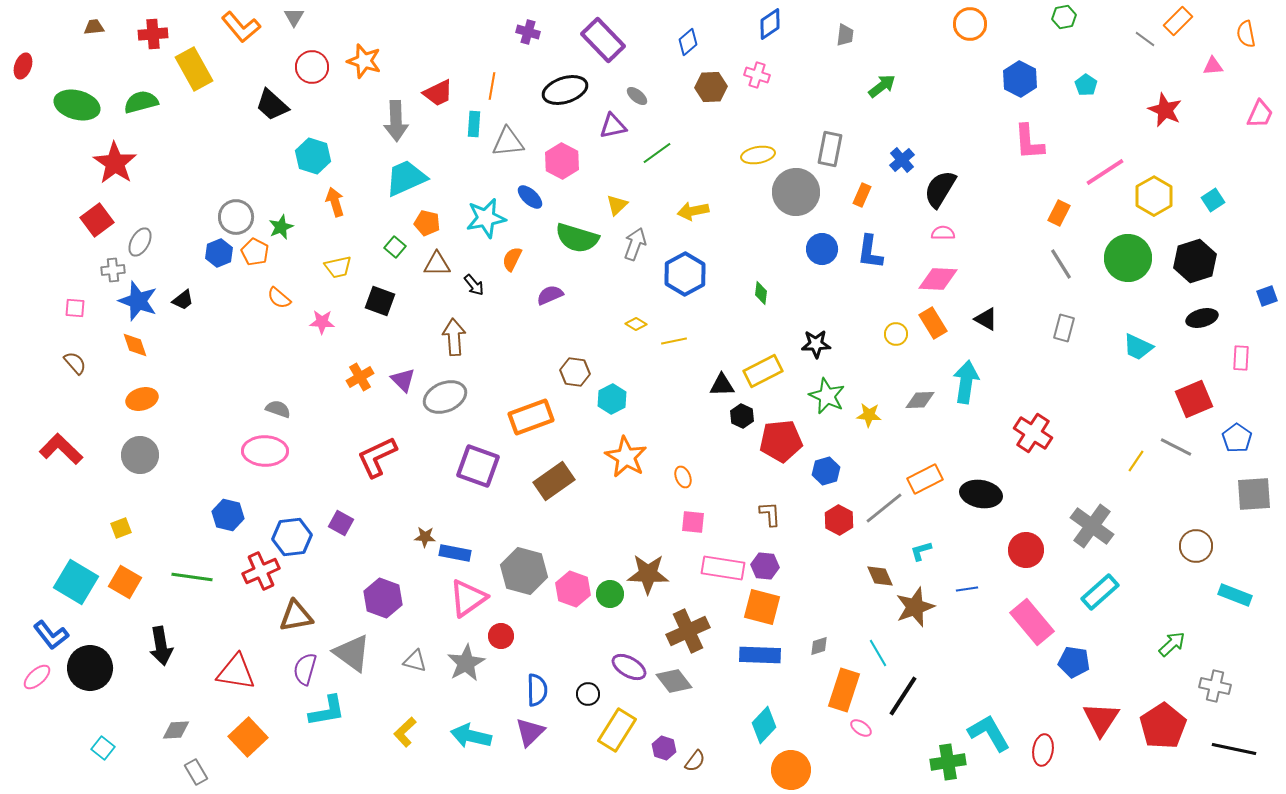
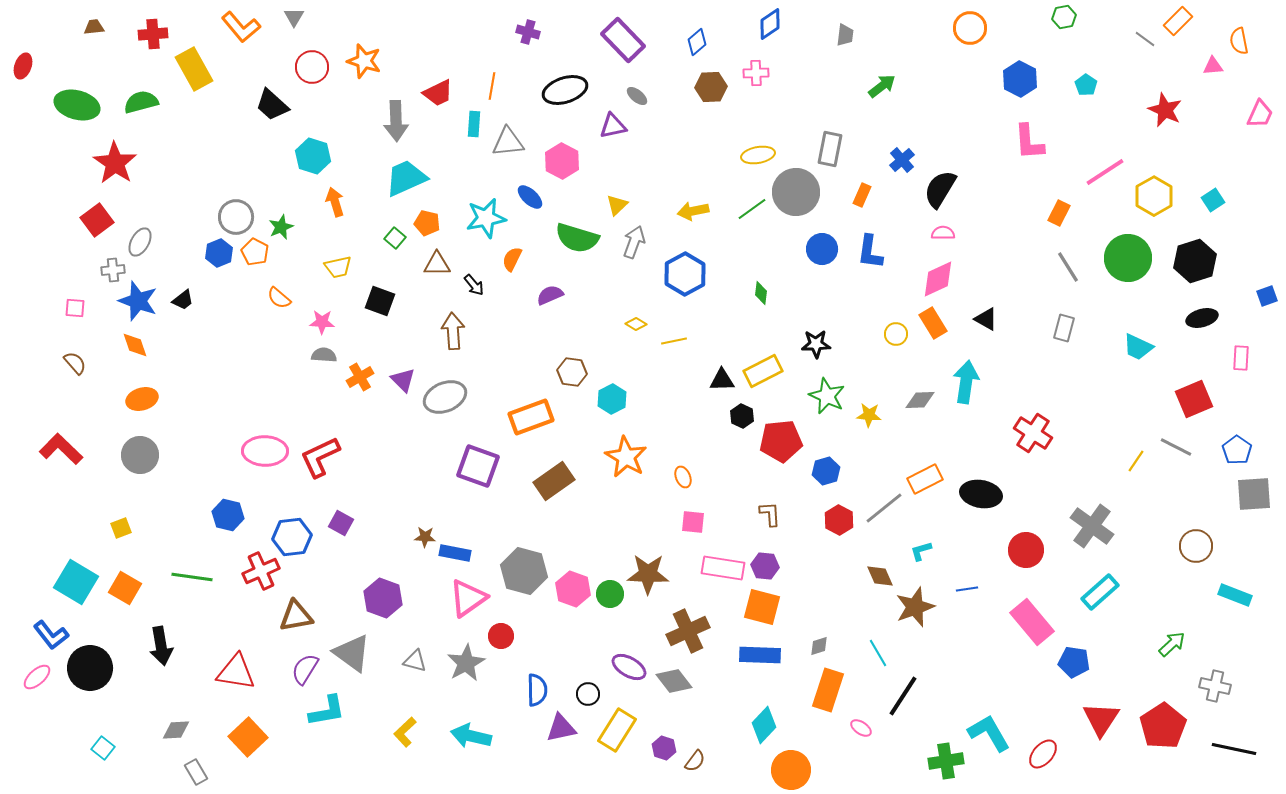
orange circle at (970, 24): moved 4 px down
orange semicircle at (1246, 34): moved 7 px left, 7 px down
purple rectangle at (603, 40): moved 20 px right
blue diamond at (688, 42): moved 9 px right
pink cross at (757, 75): moved 1 px left, 2 px up; rotated 20 degrees counterclockwise
green line at (657, 153): moved 95 px right, 56 px down
gray arrow at (635, 244): moved 1 px left, 2 px up
green square at (395, 247): moved 9 px up
gray line at (1061, 264): moved 7 px right, 3 px down
pink diamond at (938, 279): rotated 27 degrees counterclockwise
brown arrow at (454, 337): moved 1 px left, 6 px up
brown hexagon at (575, 372): moved 3 px left
black triangle at (722, 385): moved 5 px up
gray semicircle at (278, 409): moved 46 px right, 54 px up; rotated 15 degrees counterclockwise
blue pentagon at (1237, 438): moved 12 px down
red L-shape at (377, 457): moved 57 px left
orange square at (125, 582): moved 6 px down
purple semicircle at (305, 669): rotated 16 degrees clockwise
orange rectangle at (844, 690): moved 16 px left
purple triangle at (530, 732): moved 31 px right, 4 px up; rotated 32 degrees clockwise
red ellipse at (1043, 750): moved 4 px down; rotated 32 degrees clockwise
green cross at (948, 762): moved 2 px left, 1 px up
